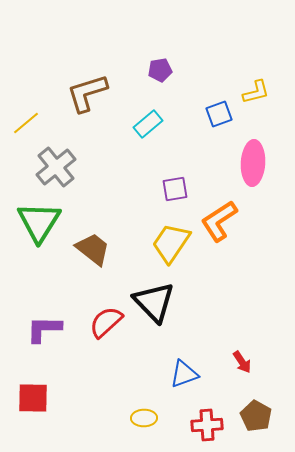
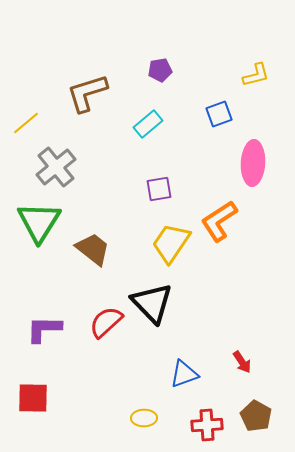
yellow L-shape: moved 17 px up
purple square: moved 16 px left
black triangle: moved 2 px left, 1 px down
